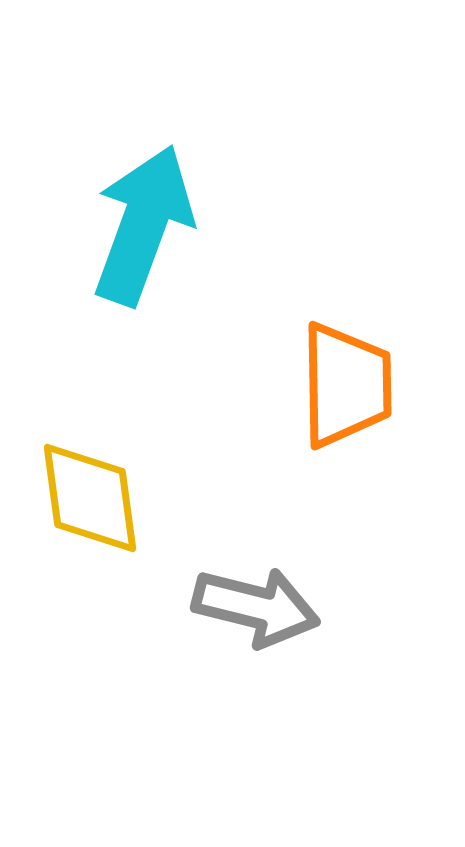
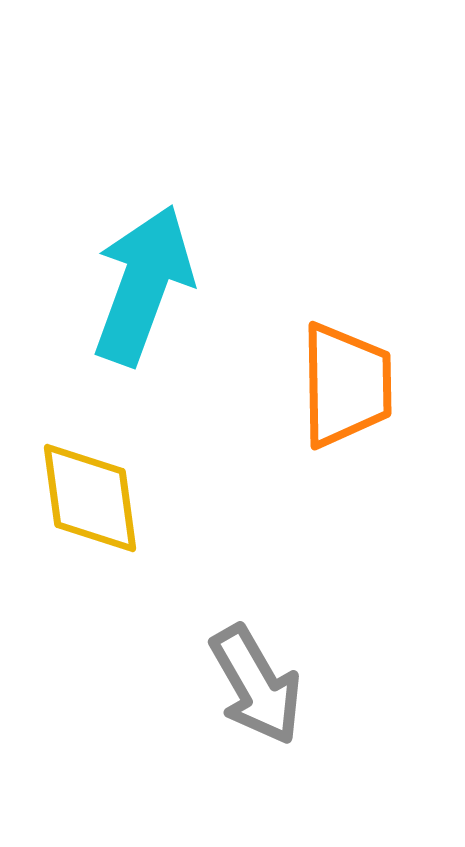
cyan arrow: moved 60 px down
gray arrow: moved 78 px down; rotated 46 degrees clockwise
